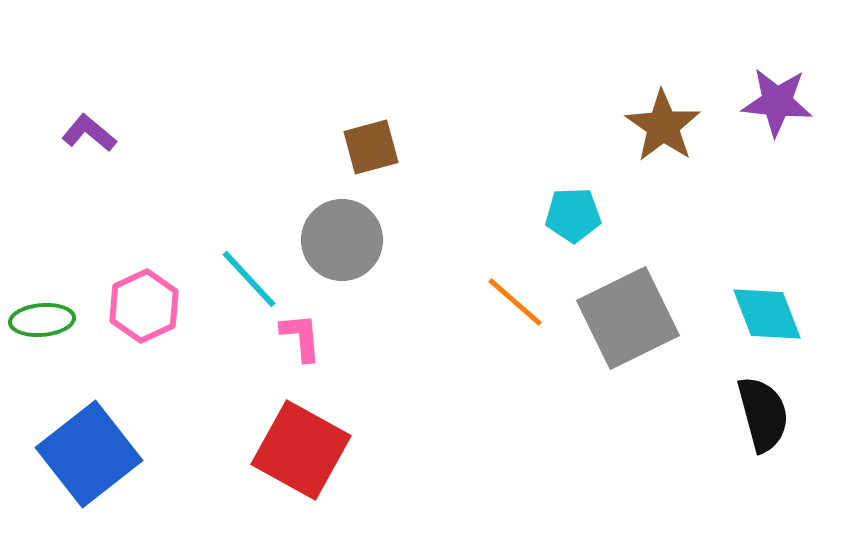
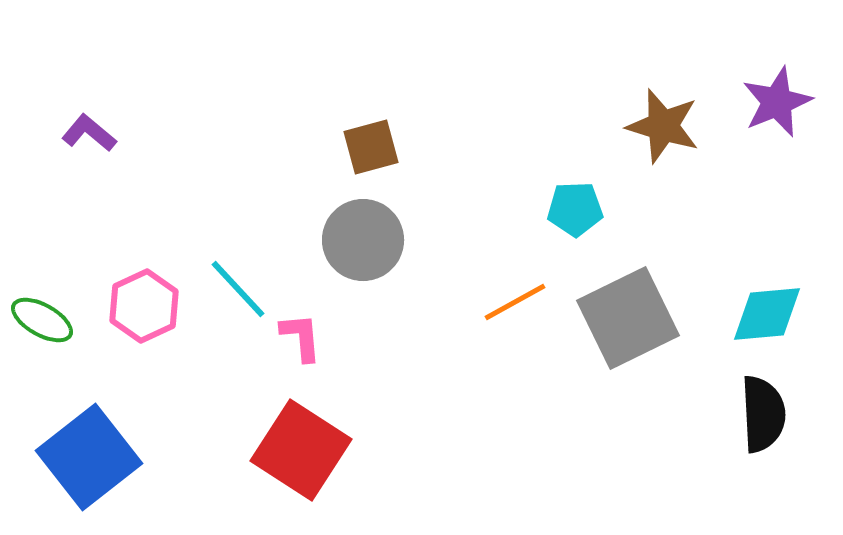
purple star: rotated 28 degrees counterclockwise
brown star: rotated 18 degrees counterclockwise
cyan pentagon: moved 2 px right, 6 px up
gray circle: moved 21 px right
cyan line: moved 11 px left, 10 px down
orange line: rotated 70 degrees counterclockwise
cyan diamond: rotated 74 degrees counterclockwise
green ellipse: rotated 34 degrees clockwise
black semicircle: rotated 12 degrees clockwise
red square: rotated 4 degrees clockwise
blue square: moved 3 px down
